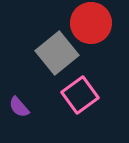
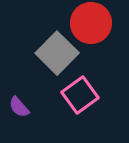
gray square: rotated 6 degrees counterclockwise
